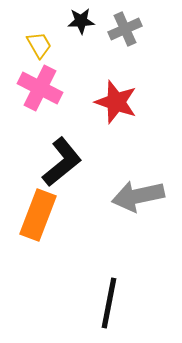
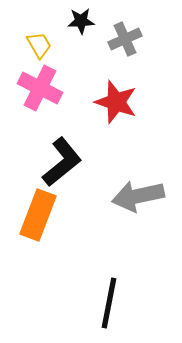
gray cross: moved 10 px down
